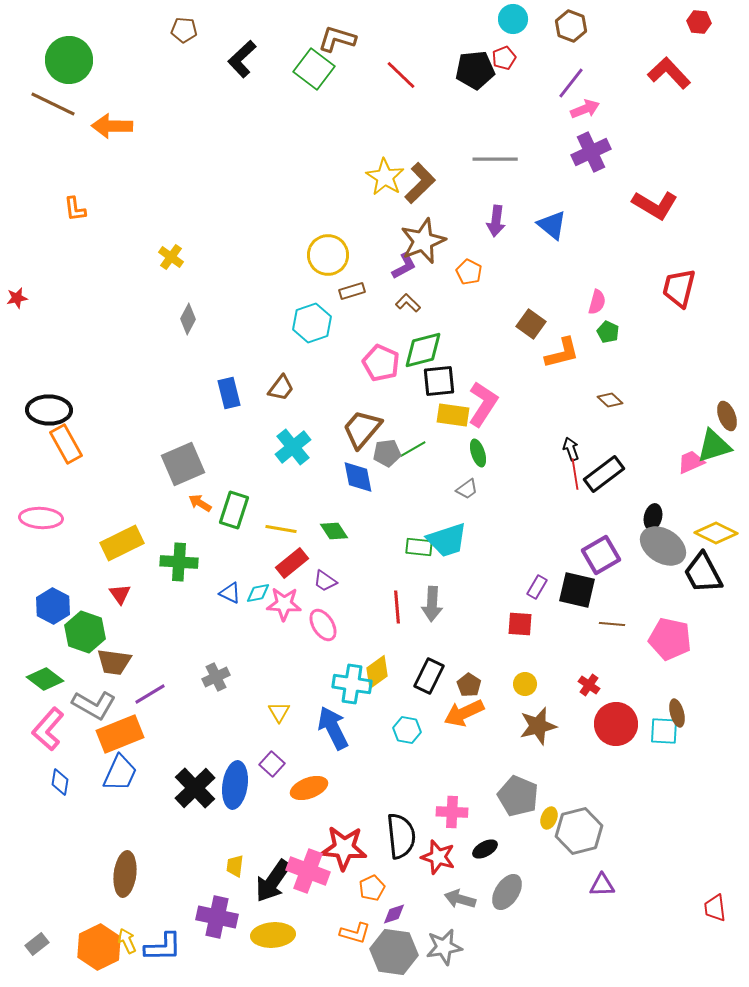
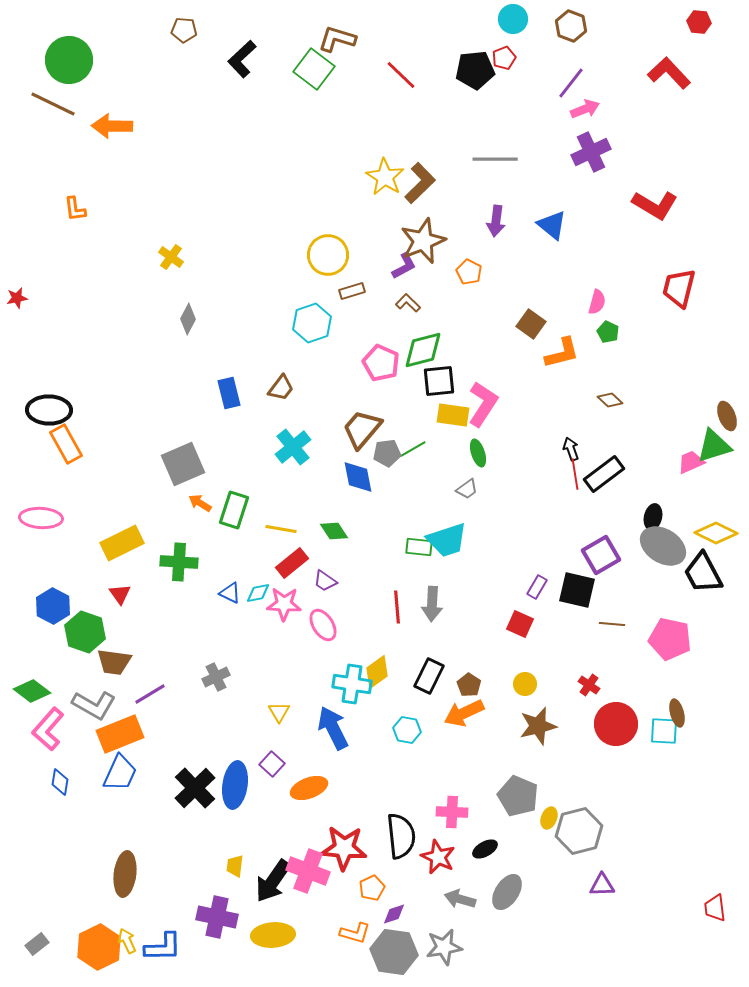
red square at (520, 624): rotated 20 degrees clockwise
green diamond at (45, 679): moved 13 px left, 12 px down
red star at (438, 857): rotated 8 degrees clockwise
